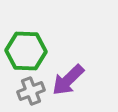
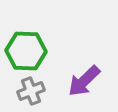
purple arrow: moved 16 px right, 1 px down
